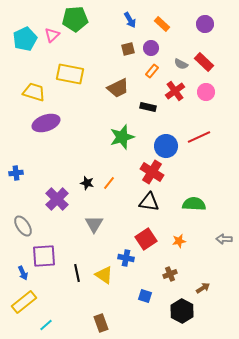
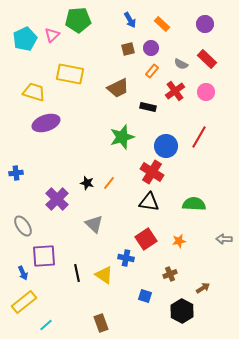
green pentagon at (75, 19): moved 3 px right, 1 px down
red rectangle at (204, 62): moved 3 px right, 3 px up
red line at (199, 137): rotated 35 degrees counterclockwise
gray triangle at (94, 224): rotated 18 degrees counterclockwise
